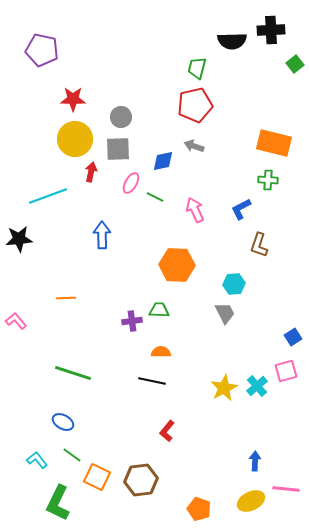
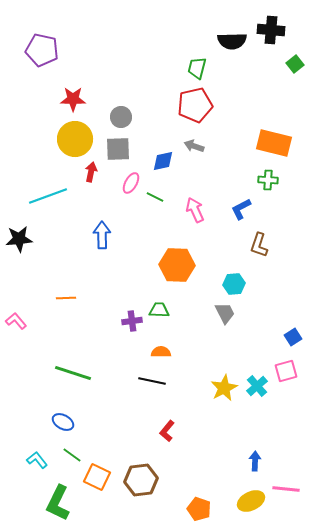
black cross at (271, 30): rotated 8 degrees clockwise
